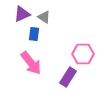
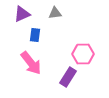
gray triangle: moved 11 px right, 4 px up; rotated 40 degrees counterclockwise
blue rectangle: moved 1 px right, 1 px down
